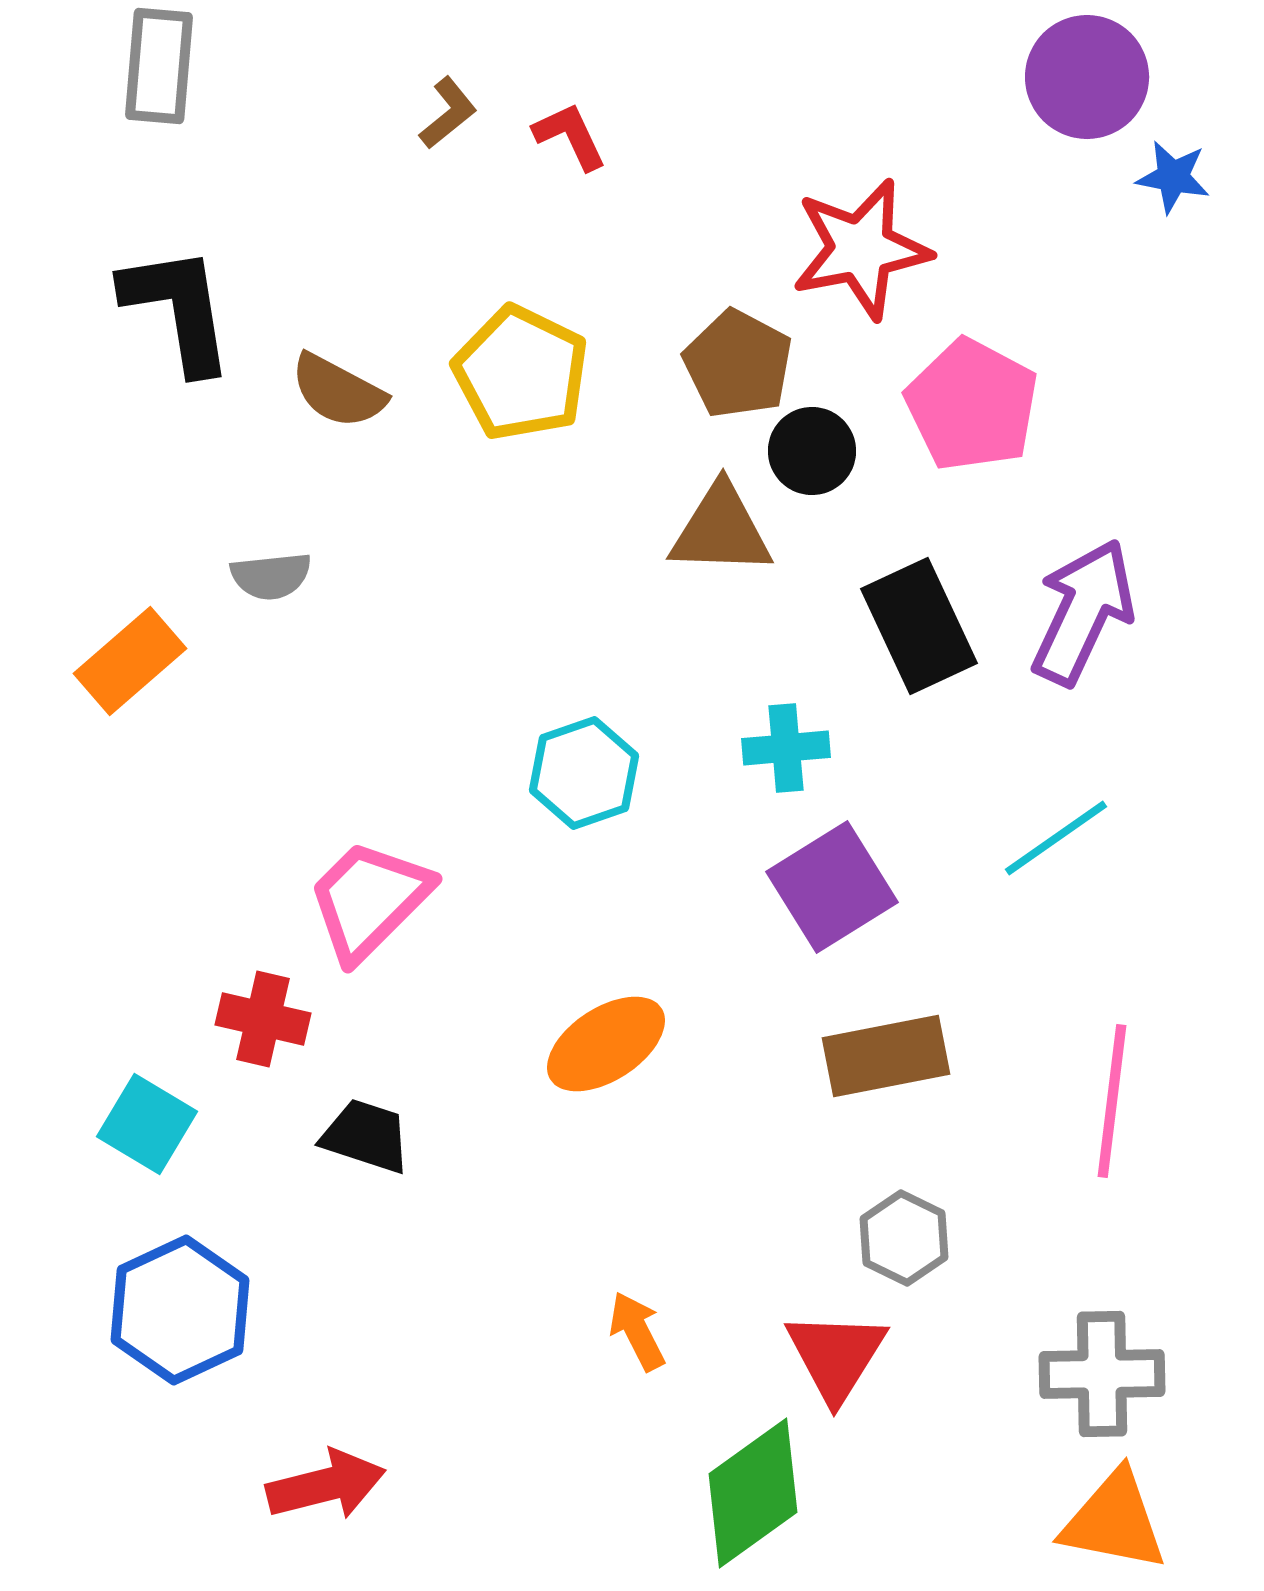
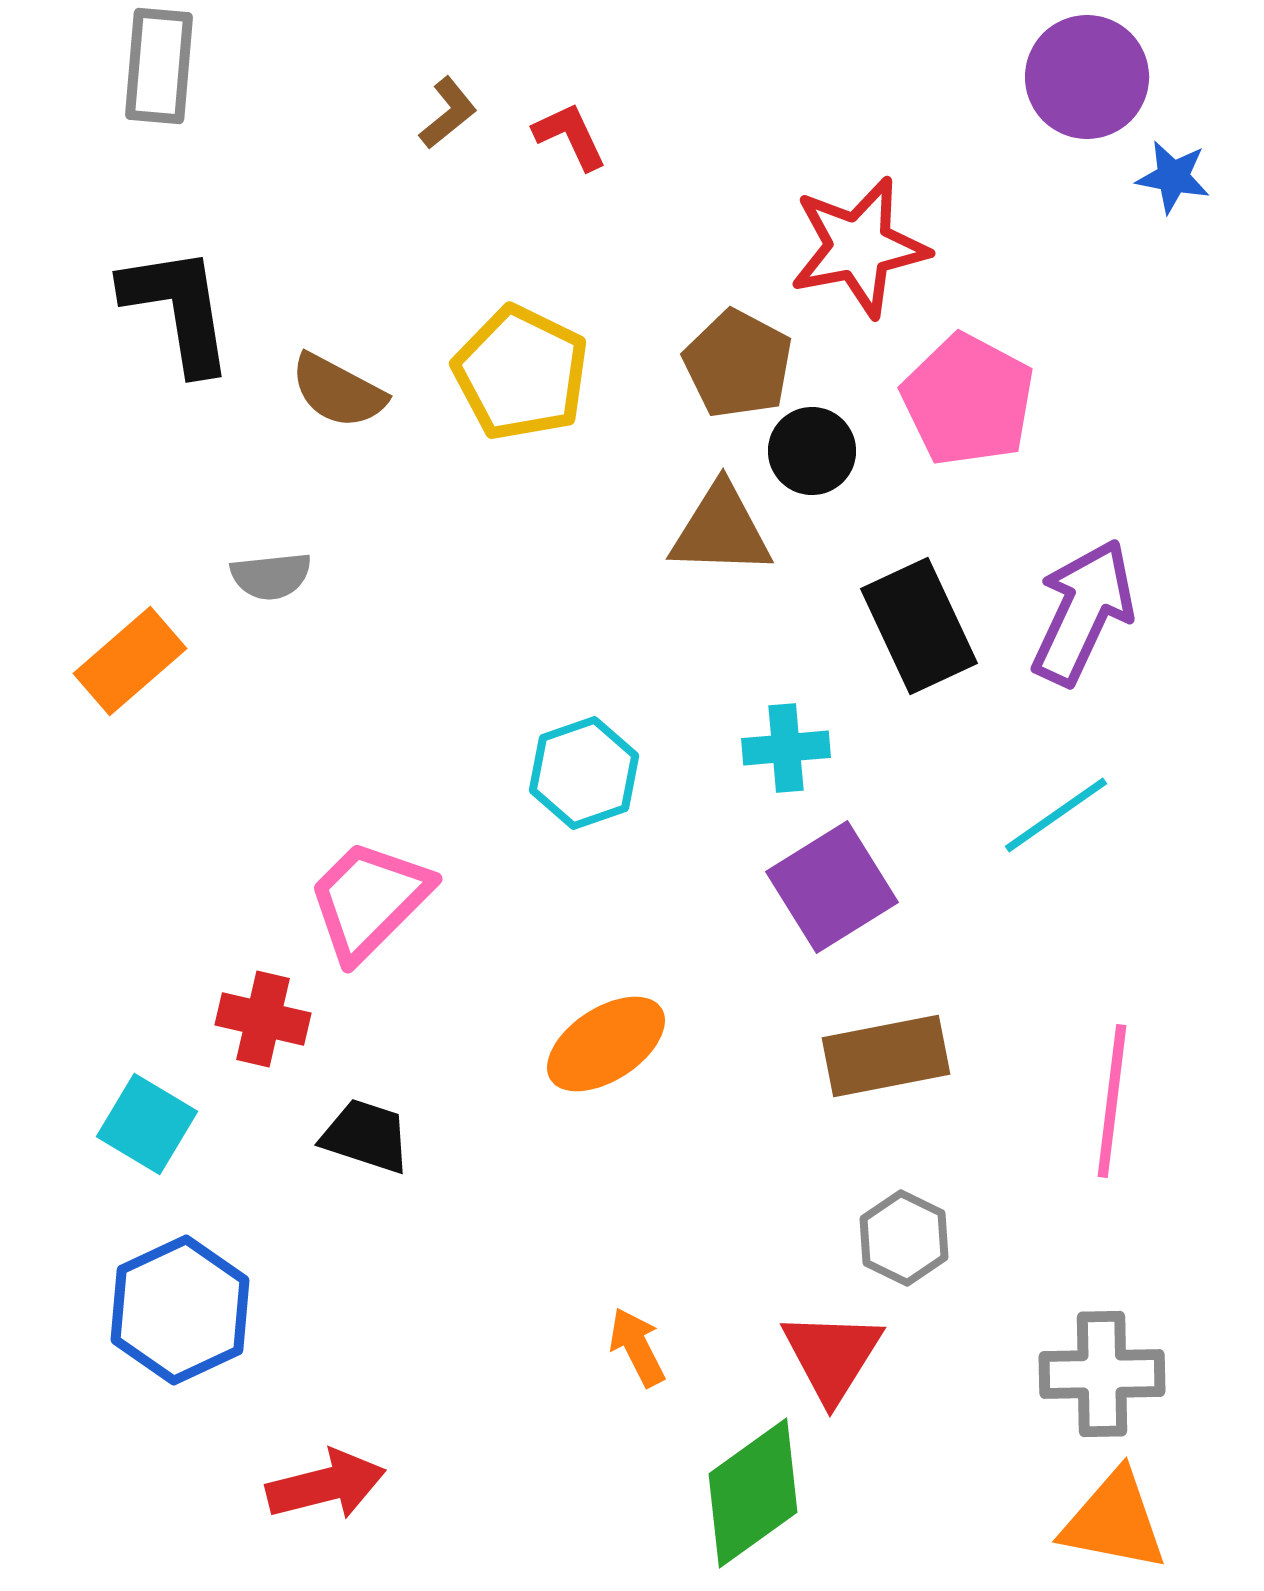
red star: moved 2 px left, 2 px up
pink pentagon: moved 4 px left, 5 px up
cyan line: moved 23 px up
orange arrow: moved 16 px down
red triangle: moved 4 px left
